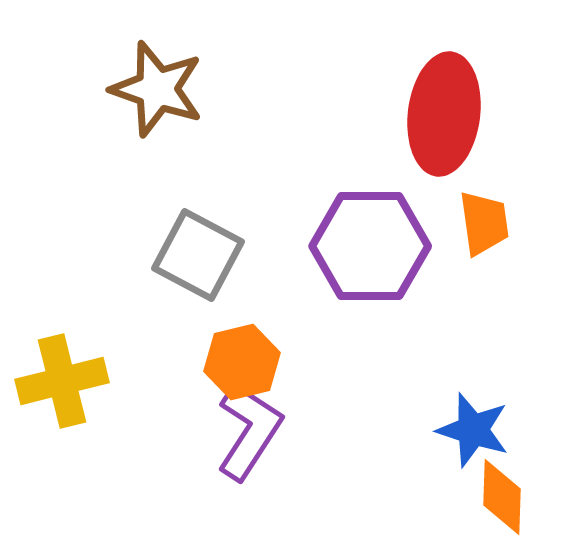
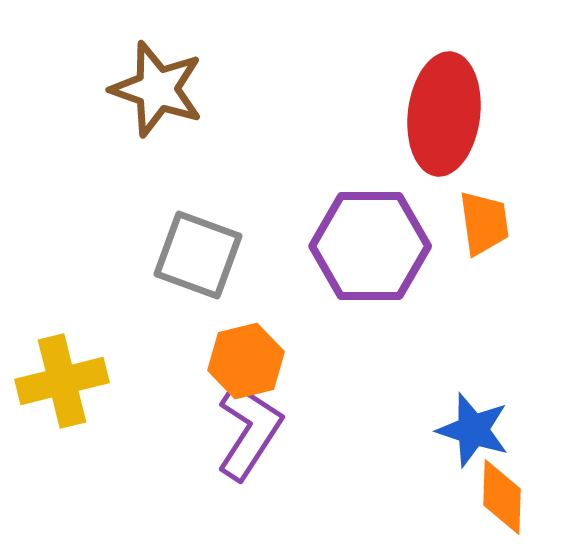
gray square: rotated 8 degrees counterclockwise
orange hexagon: moved 4 px right, 1 px up
